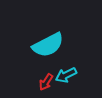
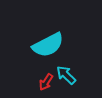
cyan arrow: rotated 70 degrees clockwise
